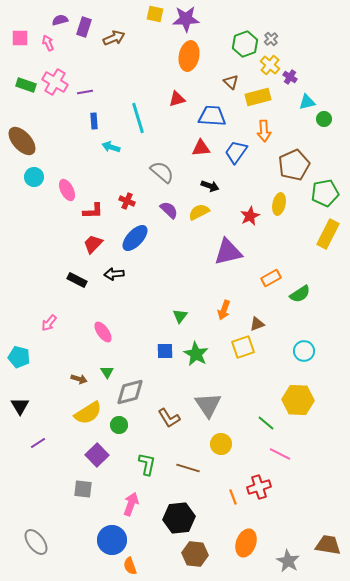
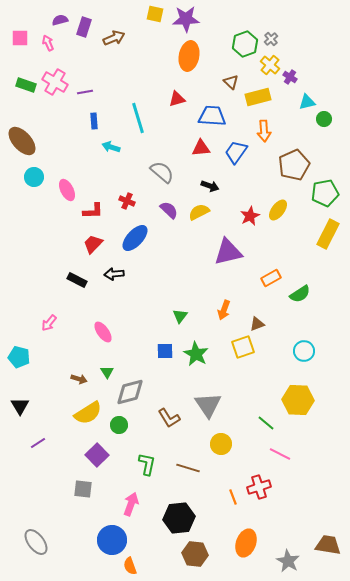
yellow ellipse at (279, 204): moved 1 px left, 6 px down; rotated 25 degrees clockwise
